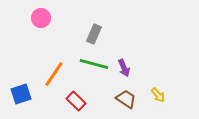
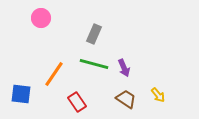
blue square: rotated 25 degrees clockwise
red rectangle: moved 1 px right, 1 px down; rotated 12 degrees clockwise
